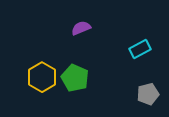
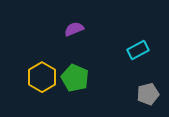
purple semicircle: moved 7 px left, 1 px down
cyan rectangle: moved 2 px left, 1 px down
